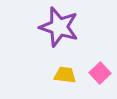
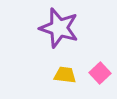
purple star: moved 1 px down
